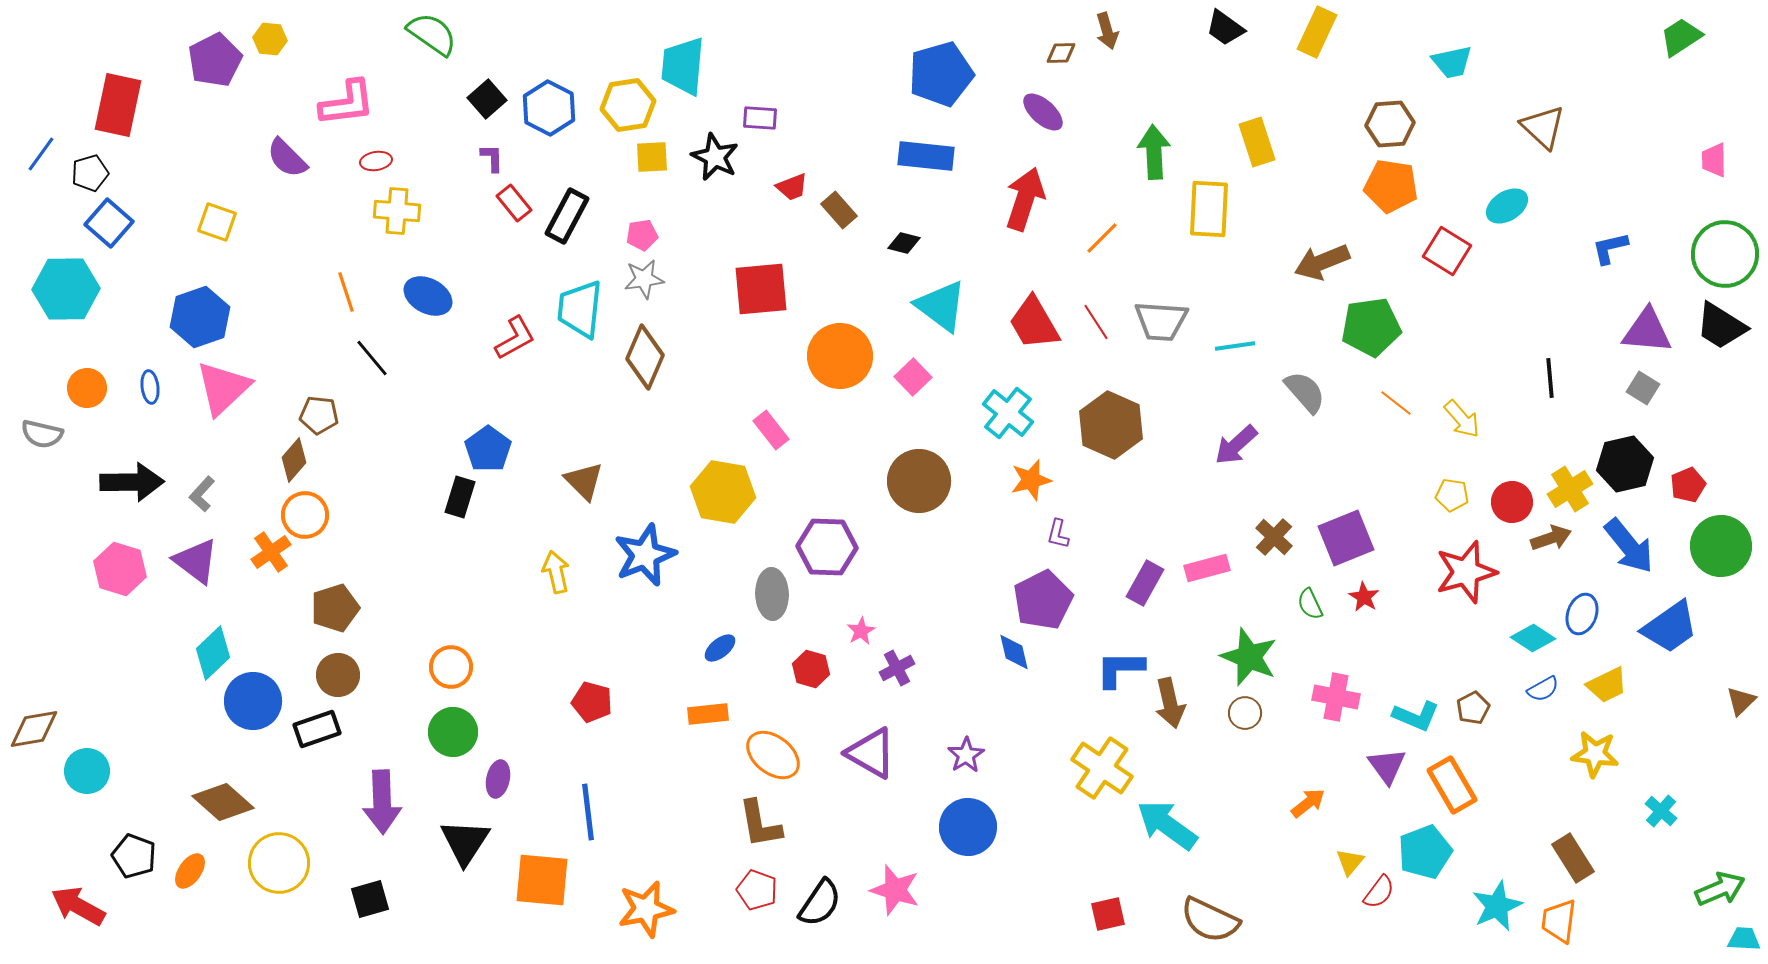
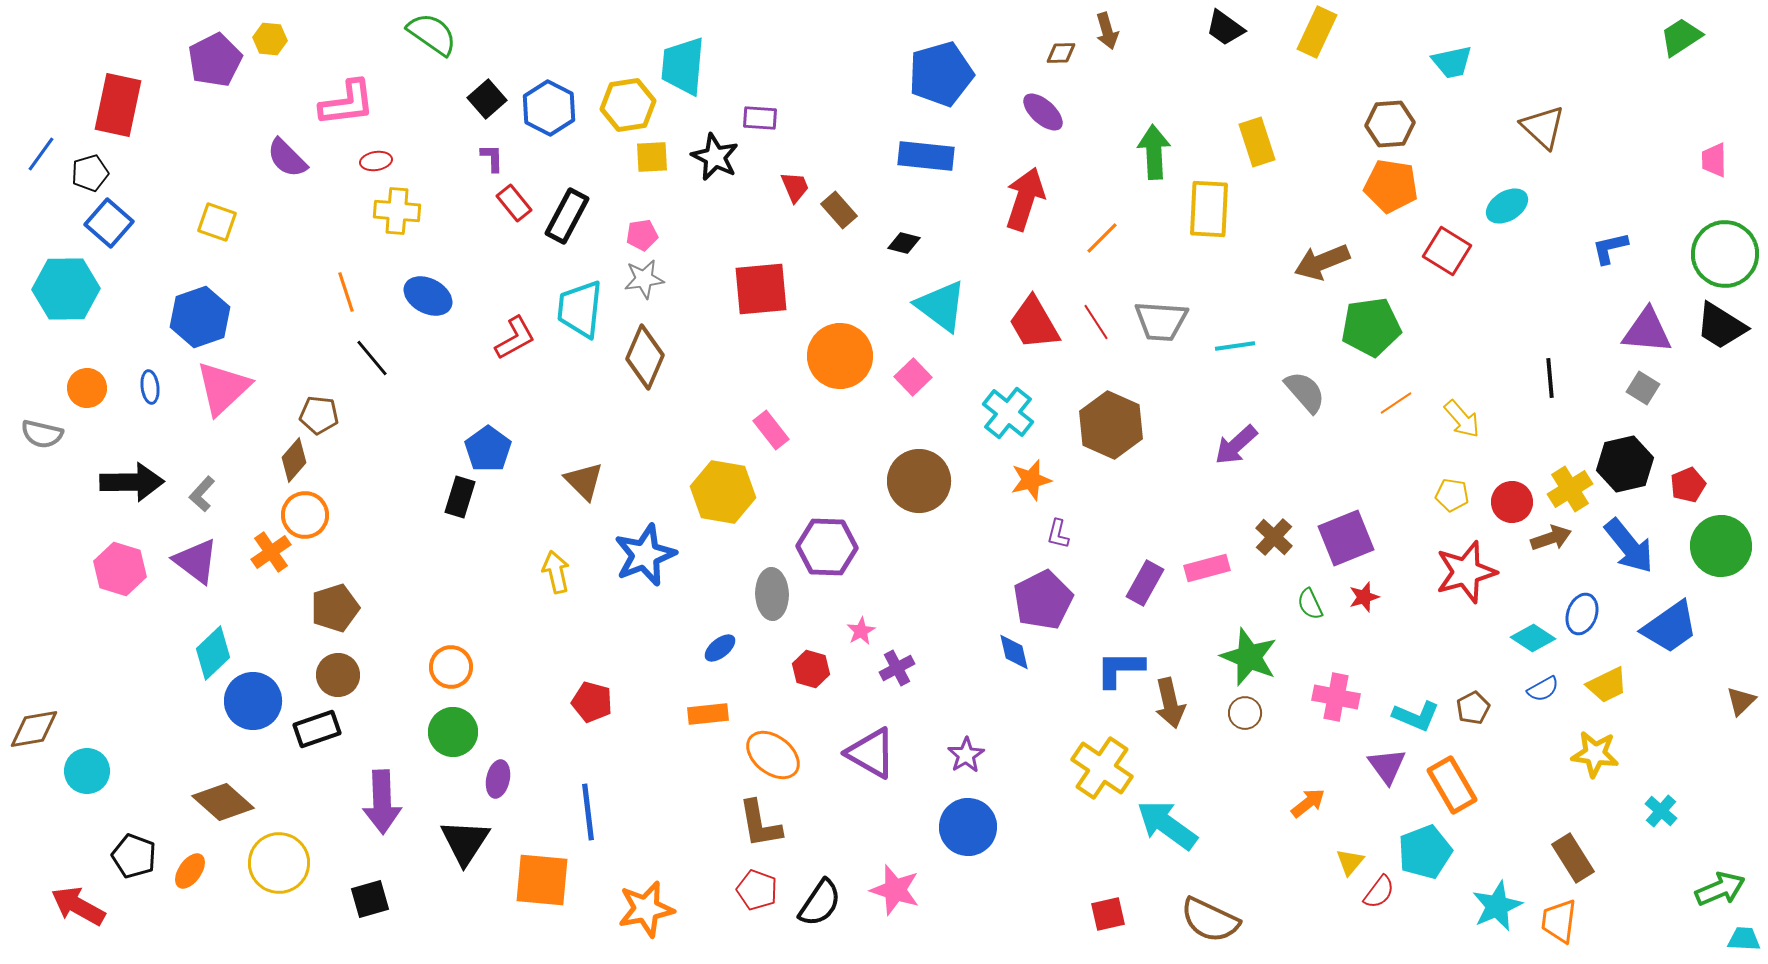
red trapezoid at (792, 187): moved 3 px right; rotated 92 degrees counterclockwise
orange line at (1396, 403): rotated 72 degrees counterclockwise
red star at (1364, 597): rotated 24 degrees clockwise
